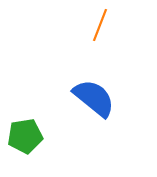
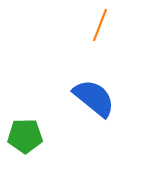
green pentagon: rotated 8 degrees clockwise
